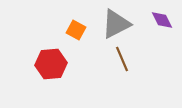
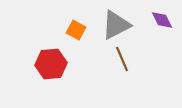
gray triangle: moved 1 px down
